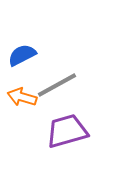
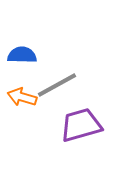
blue semicircle: rotated 28 degrees clockwise
purple trapezoid: moved 14 px right, 6 px up
